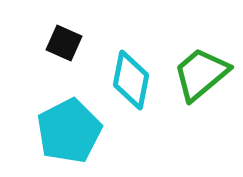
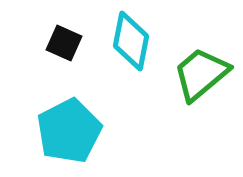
cyan diamond: moved 39 px up
